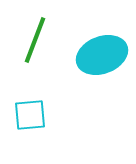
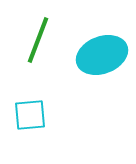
green line: moved 3 px right
